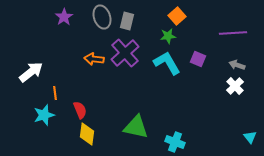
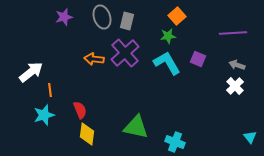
purple star: rotated 18 degrees clockwise
orange line: moved 5 px left, 3 px up
